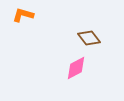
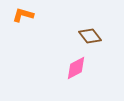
brown diamond: moved 1 px right, 2 px up
